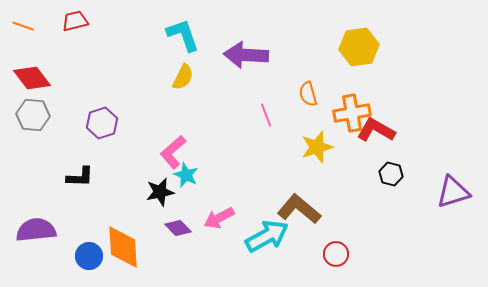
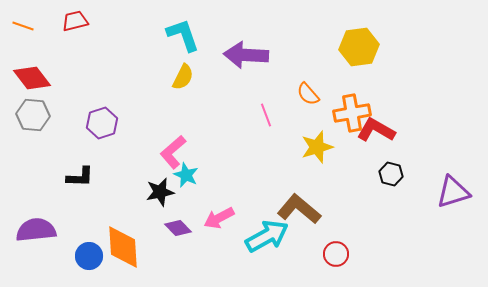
orange semicircle: rotated 25 degrees counterclockwise
